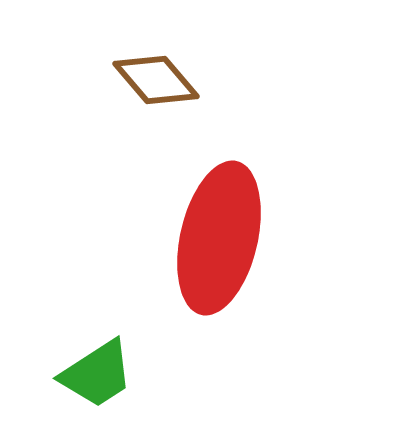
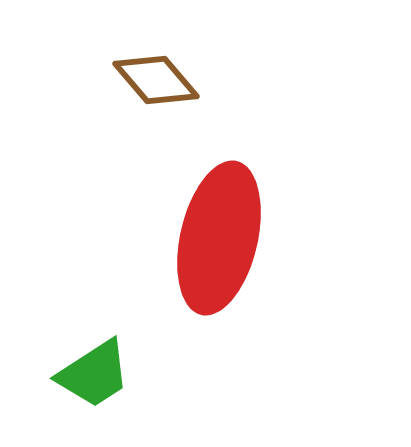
green trapezoid: moved 3 px left
